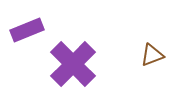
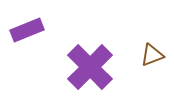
purple cross: moved 17 px right, 3 px down
